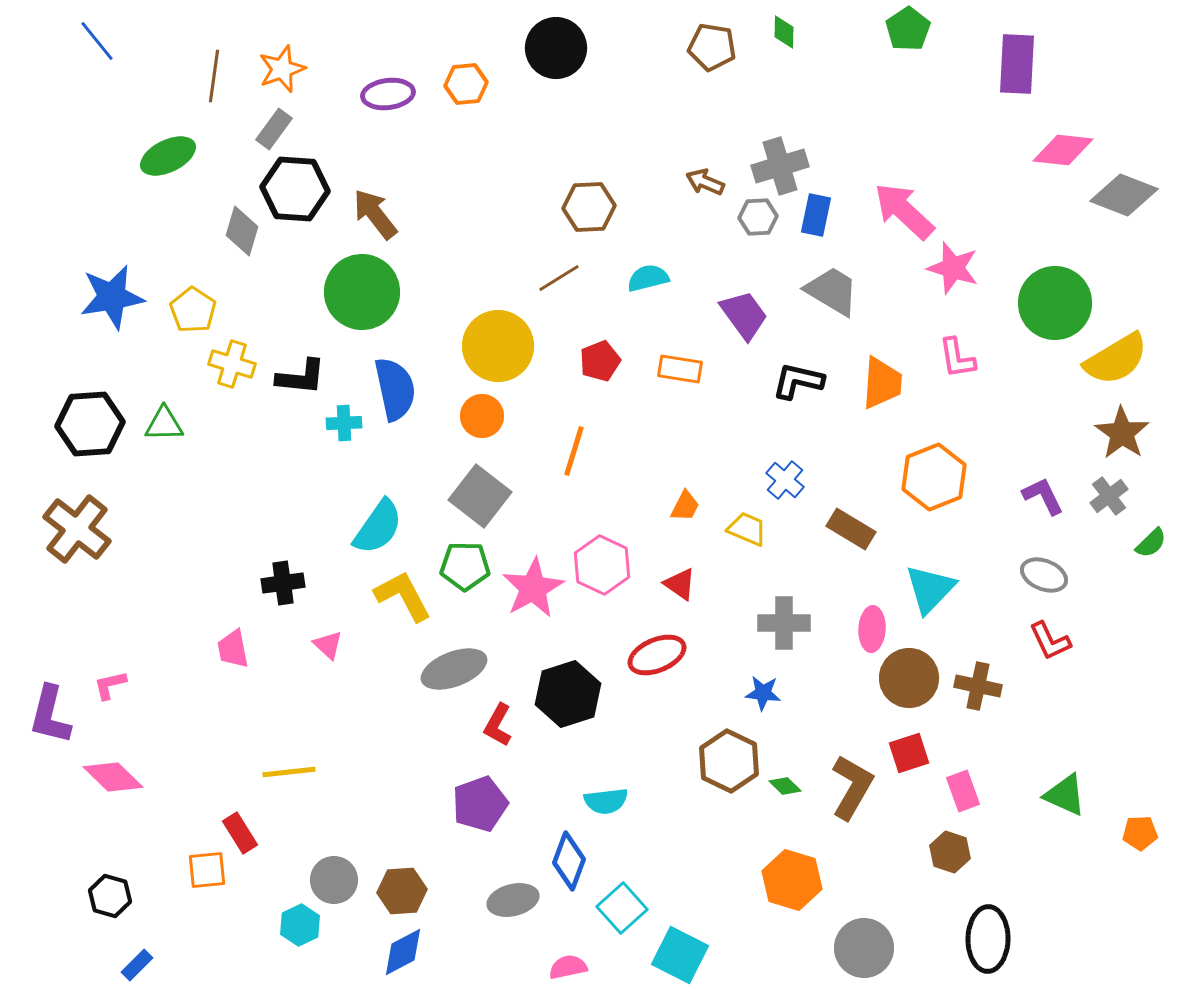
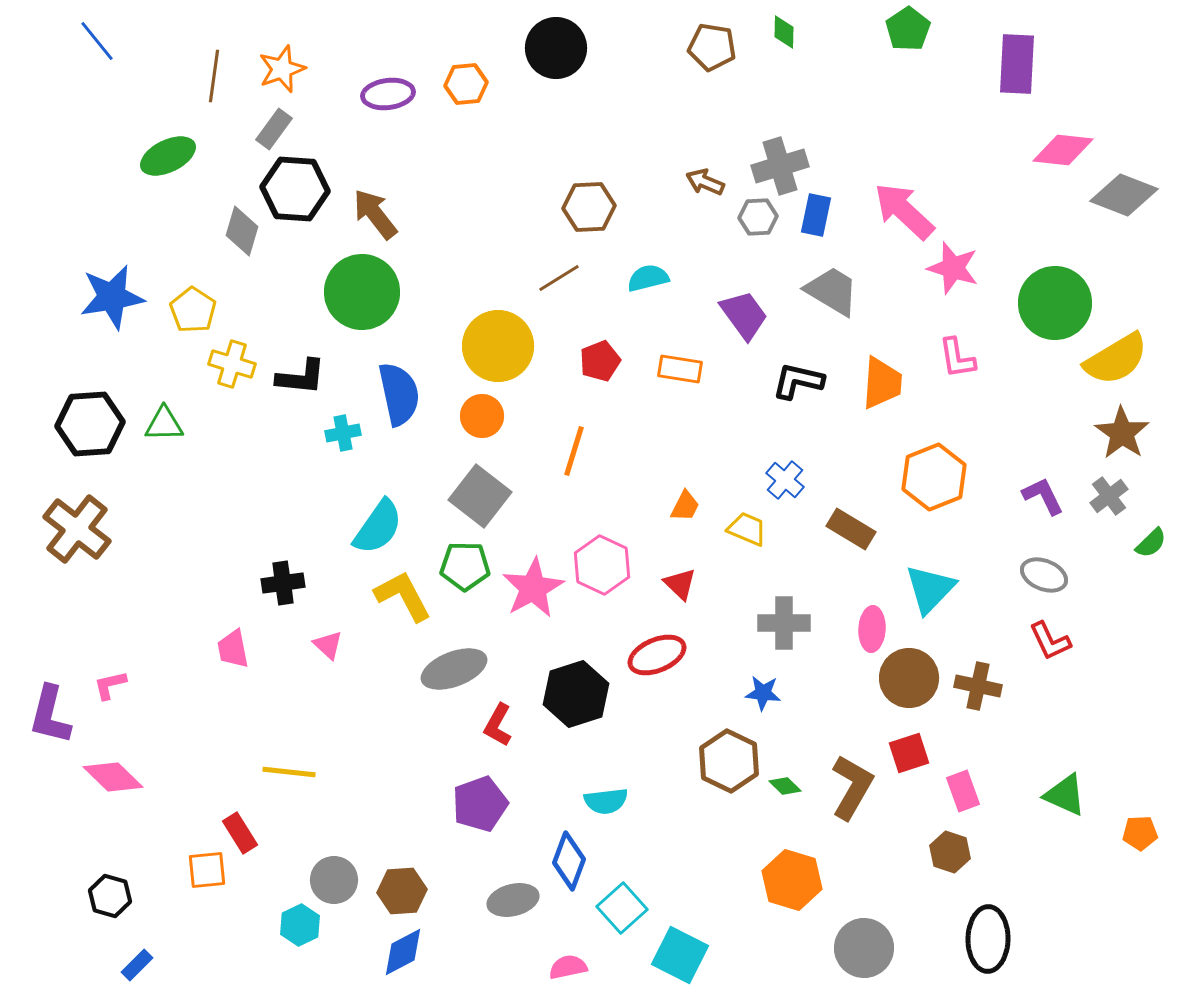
blue semicircle at (395, 389): moved 4 px right, 5 px down
cyan cross at (344, 423): moved 1 px left, 10 px down; rotated 8 degrees counterclockwise
red triangle at (680, 584): rotated 9 degrees clockwise
black hexagon at (568, 694): moved 8 px right
yellow line at (289, 772): rotated 12 degrees clockwise
